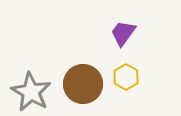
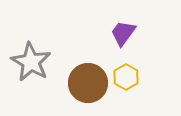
brown circle: moved 5 px right, 1 px up
gray star: moved 30 px up
